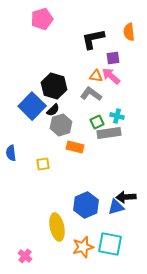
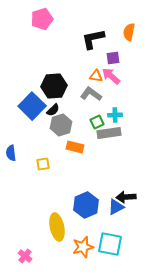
orange semicircle: rotated 18 degrees clockwise
black hexagon: rotated 20 degrees counterclockwise
cyan cross: moved 2 px left, 1 px up; rotated 16 degrees counterclockwise
blue triangle: rotated 12 degrees counterclockwise
